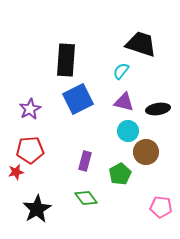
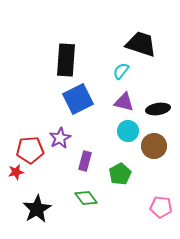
purple star: moved 30 px right, 29 px down
brown circle: moved 8 px right, 6 px up
